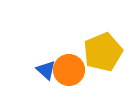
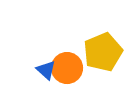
orange circle: moved 2 px left, 2 px up
